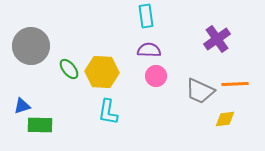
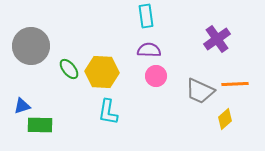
yellow diamond: rotated 35 degrees counterclockwise
